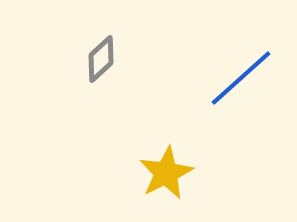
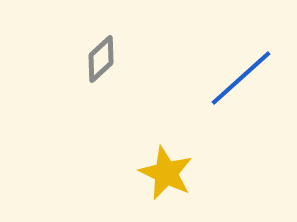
yellow star: rotated 20 degrees counterclockwise
